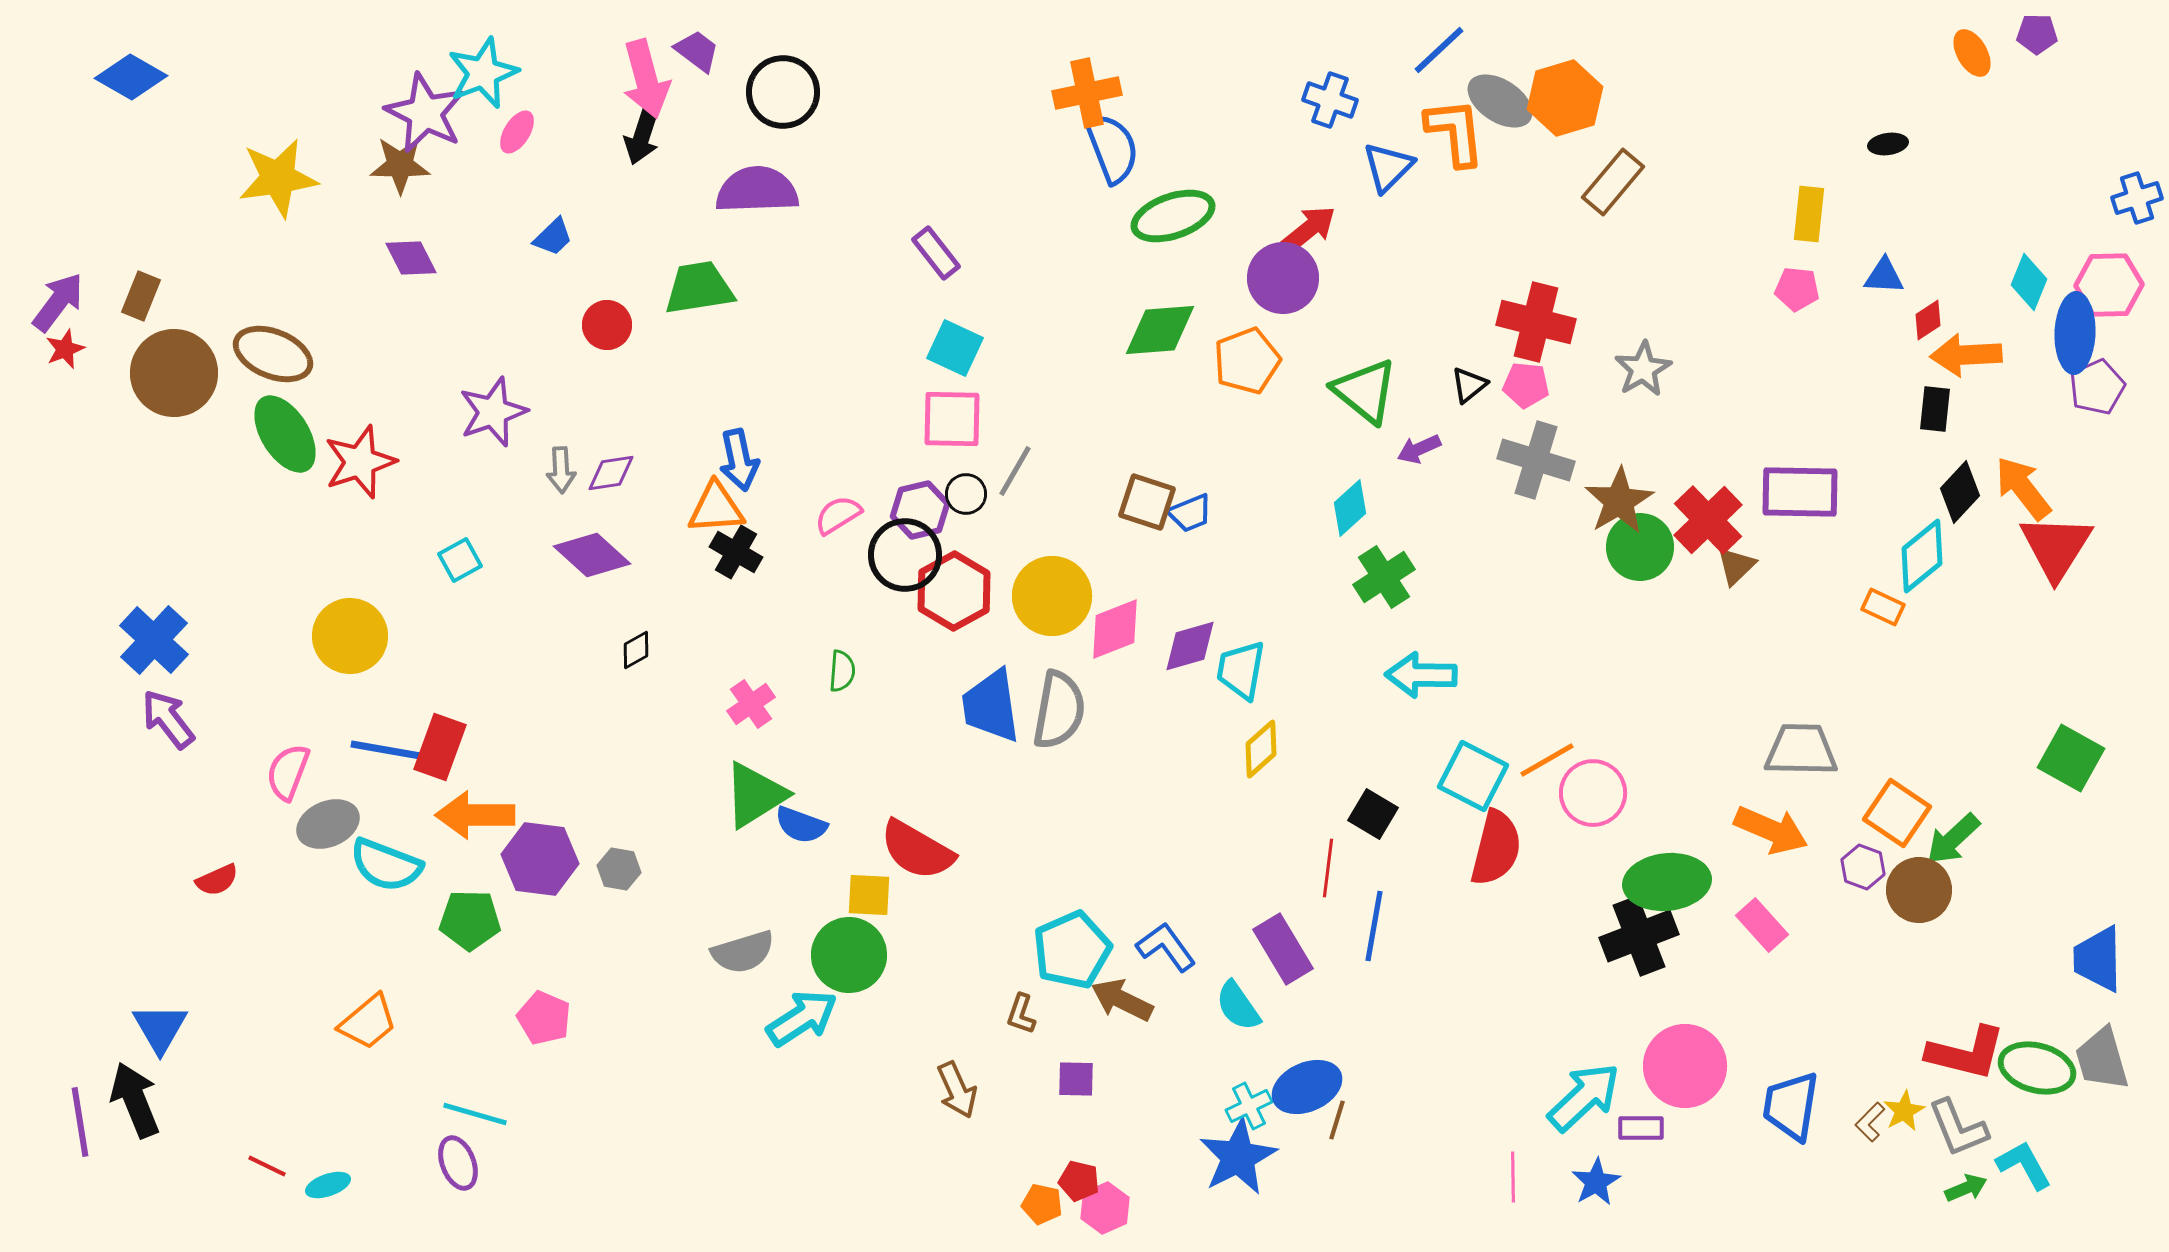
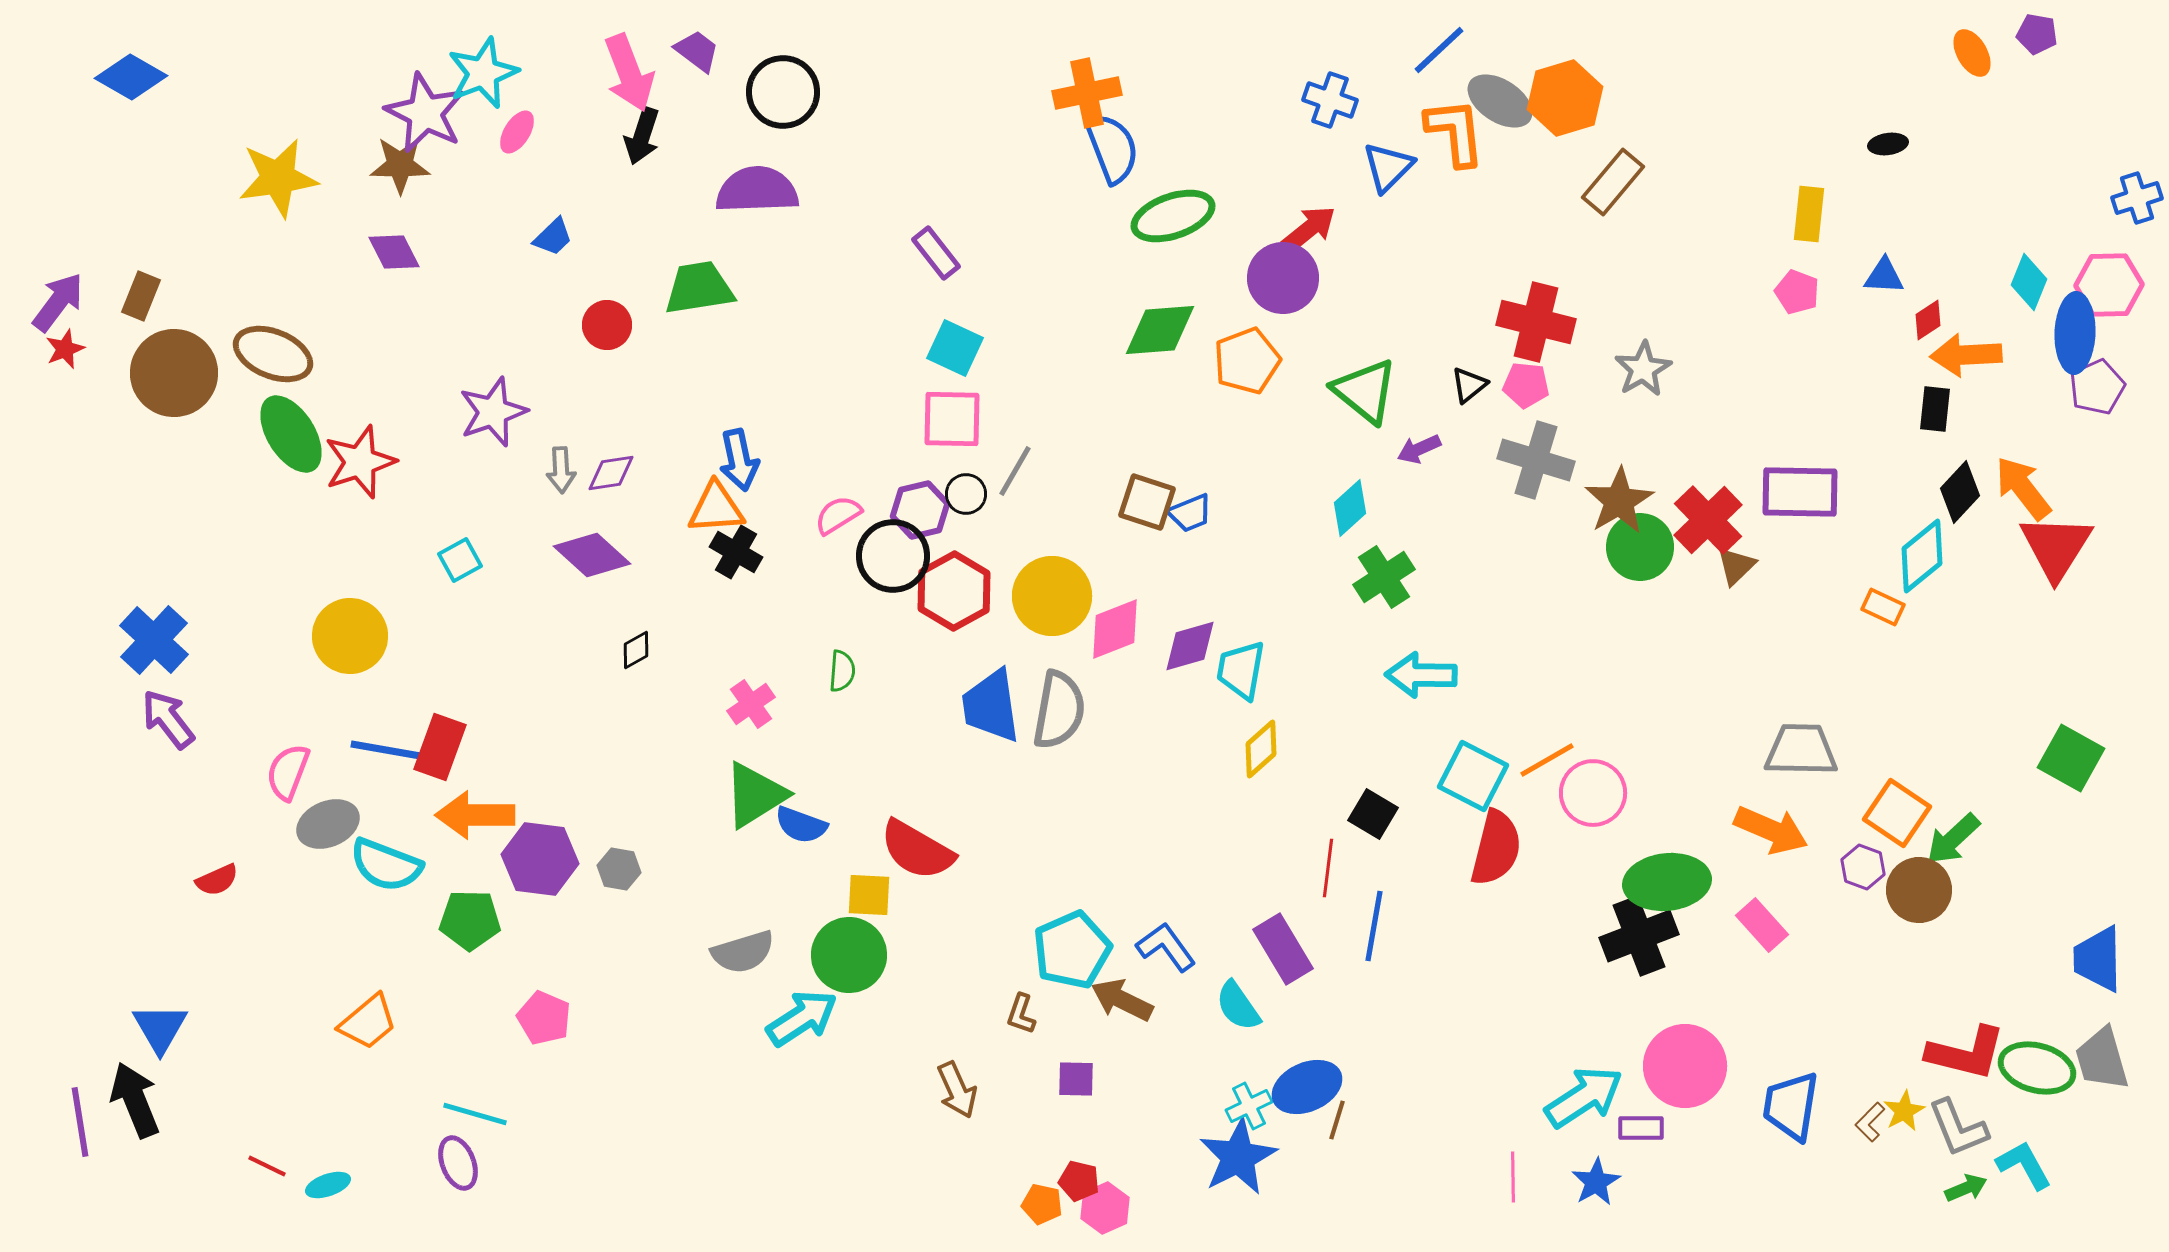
purple pentagon at (2037, 34): rotated 9 degrees clockwise
pink arrow at (646, 79): moved 17 px left, 6 px up; rotated 6 degrees counterclockwise
purple diamond at (411, 258): moved 17 px left, 6 px up
pink pentagon at (1797, 289): moved 3 px down; rotated 15 degrees clockwise
green ellipse at (285, 434): moved 6 px right
black circle at (905, 555): moved 12 px left, 1 px down
cyan arrow at (1584, 1097): rotated 10 degrees clockwise
